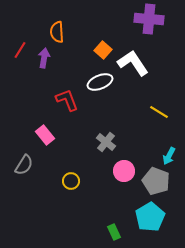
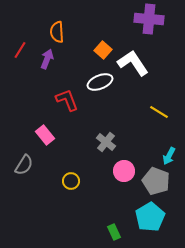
purple arrow: moved 3 px right, 1 px down; rotated 12 degrees clockwise
